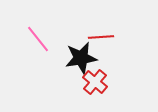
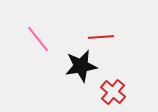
black star: moved 8 px down
red cross: moved 18 px right, 10 px down
